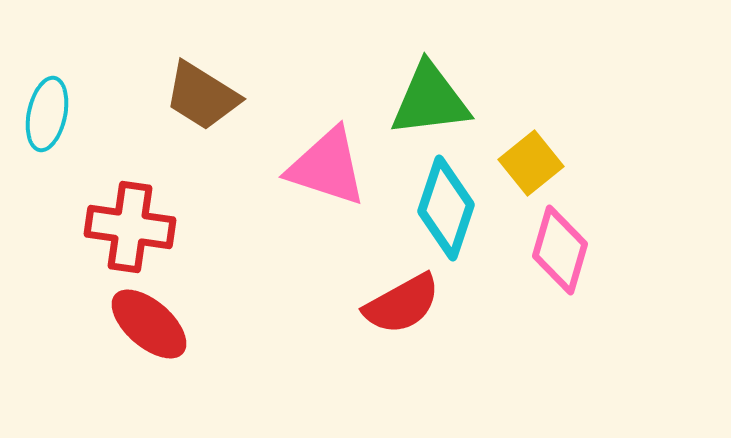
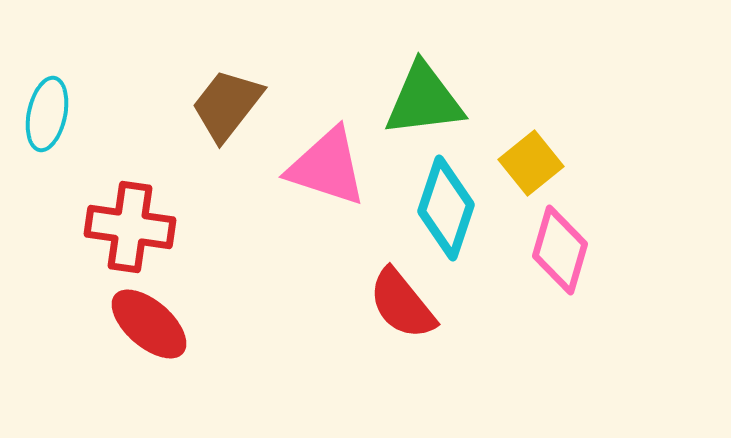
brown trapezoid: moved 25 px right, 9 px down; rotated 96 degrees clockwise
green triangle: moved 6 px left
red semicircle: rotated 80 degrees clockwise
